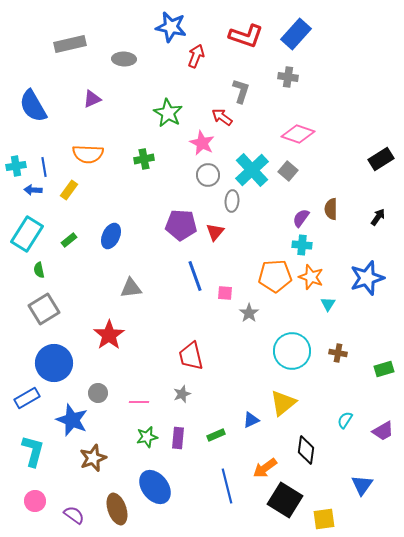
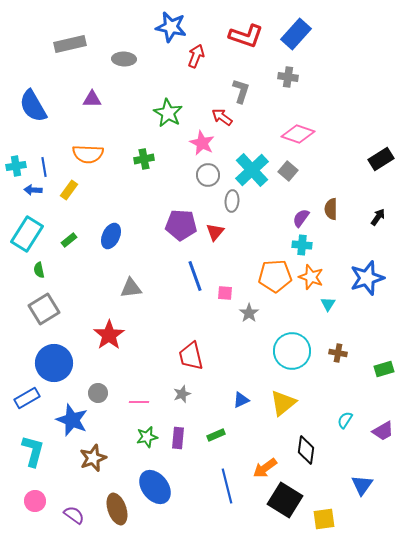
purple triangle at (92, 99): rotated 24 degrees clockwise
blue triangle at (251, 420): moved 10 px left, 20 px up
